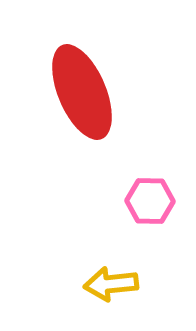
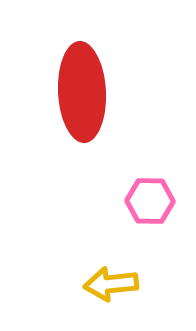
red ellipse: rotated 20 degrees clockwise
